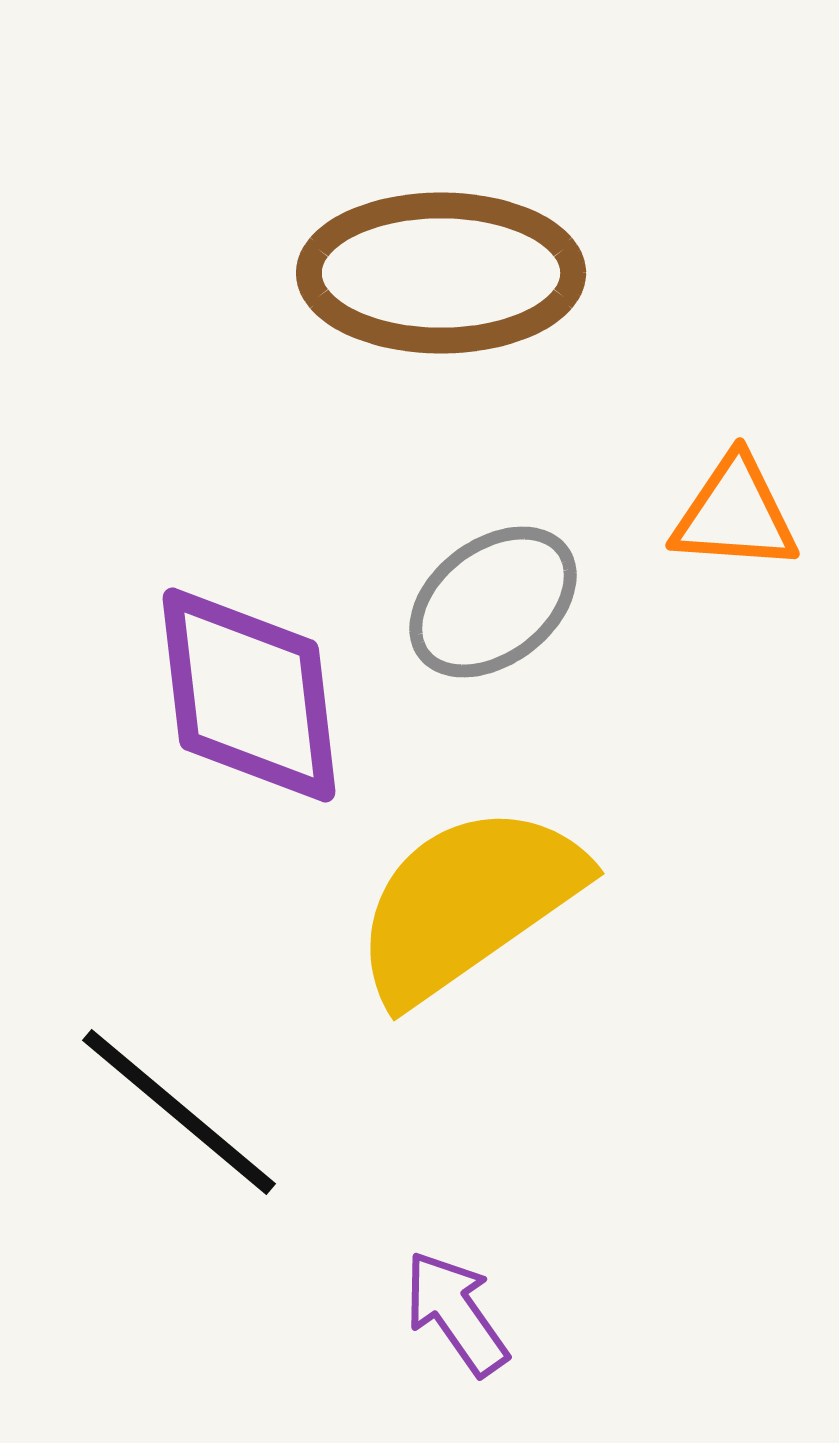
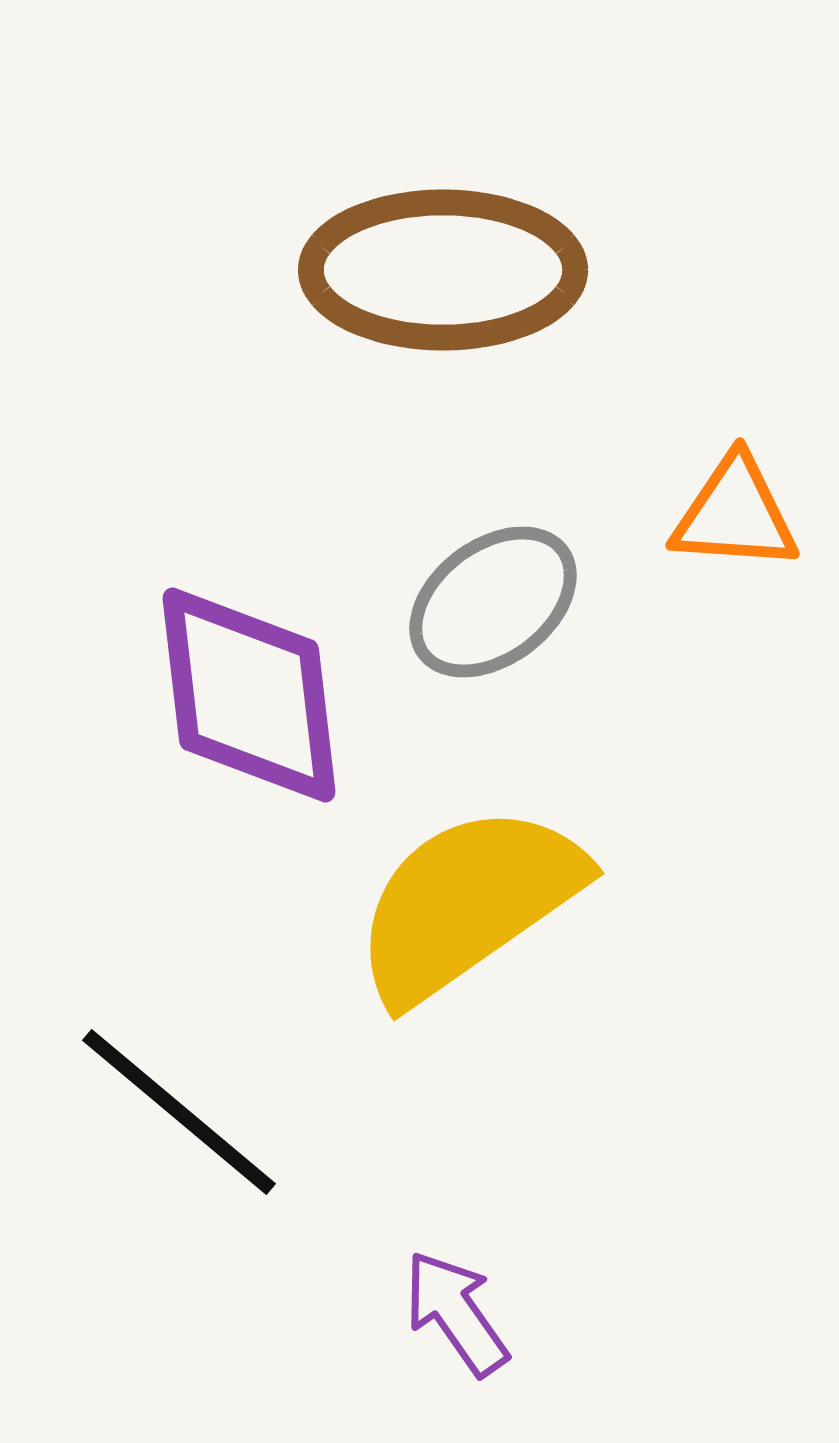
brown ellipse: moved 2 px right, 3 px up
